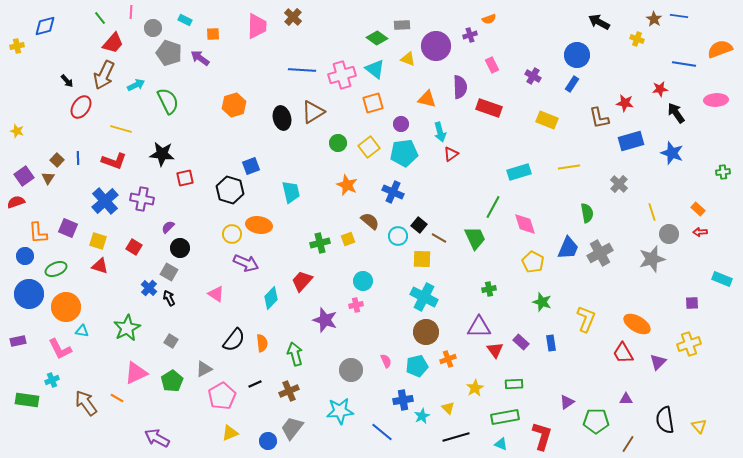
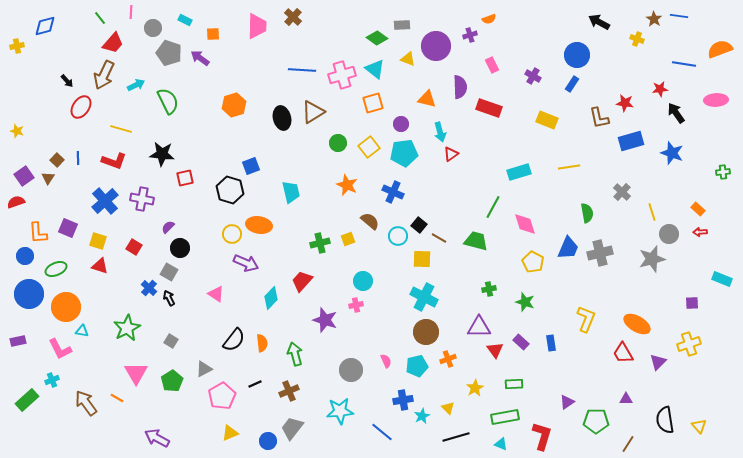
gray cross at (619, 184): moved 3 px right, 8 px down
green trapezoid at (475, 238): moved 1 px right, 3 px down; rotated 50 degrees counterclockwise
gray cross at (600, 253): rotated 15 degrees clockwise
green star at (542, 302): moved 17 px left
pink triangle at (136, 373): rotated 35 degrees counterclockwise
green rectangle at (27, 400): rotated 50 degrees counterclockwise
